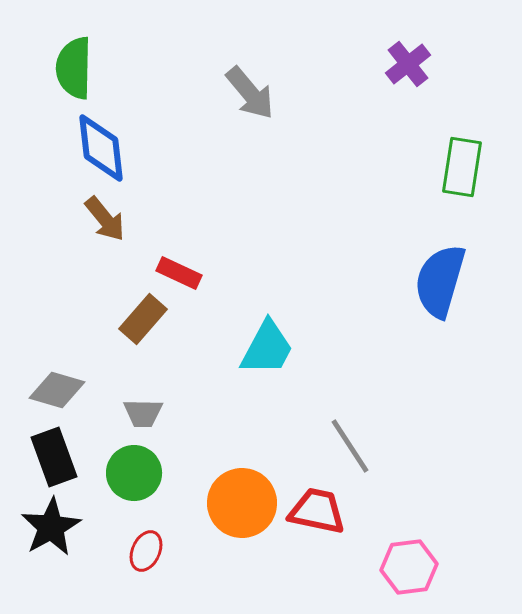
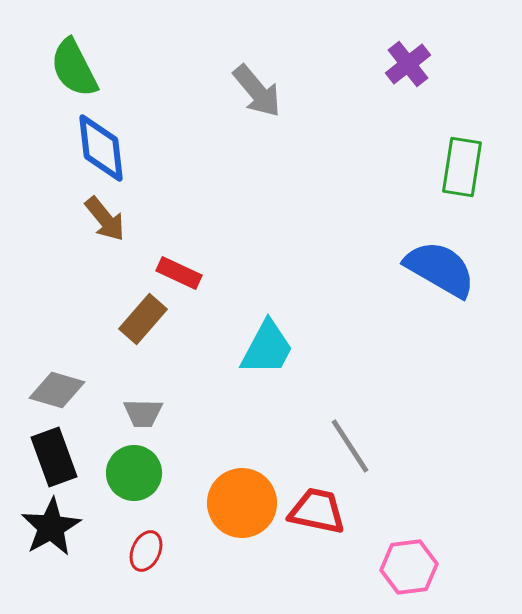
green semicircle: rotated 28 degrees counterclockwise
gray arrow: moved 7 px right, 2 px up
blue semicircle: moved 12 px up; rotated 104 degrees clockwise
